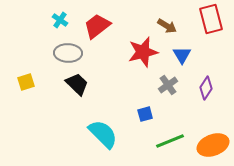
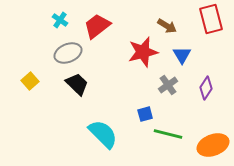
gray ellipse: rotated 24 degrees counterclockwise
yellow square: moved 4 px right, 1 px up; rotated 24 degrees counterclockwise
green line: moved 2 px left, 7 px up; rotated 36 degrees clockwise
